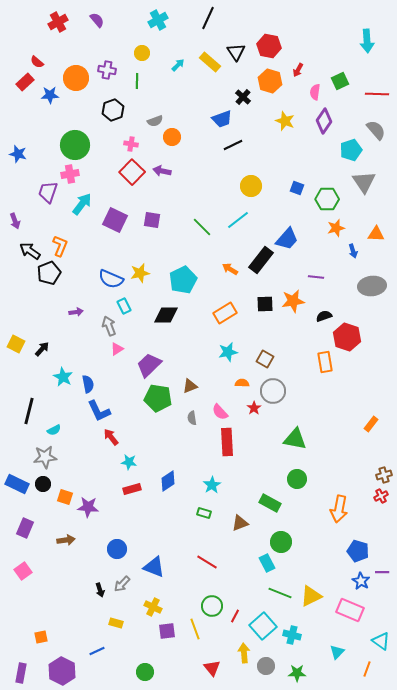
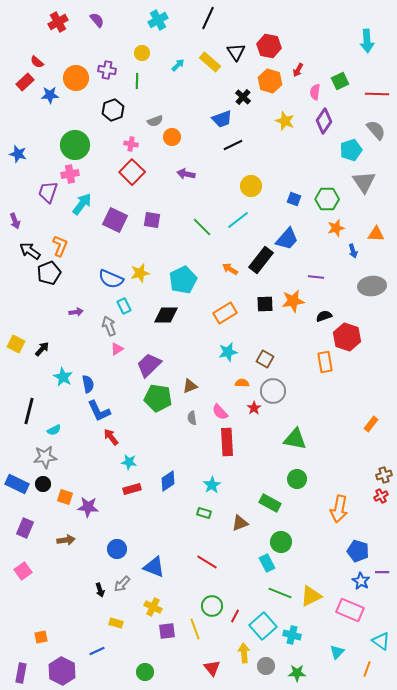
purple arrow at (162, 171): moved 24 px right, 3 px down
blue square at (297, 188): moved 3 px left, 11 px down
